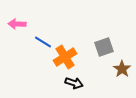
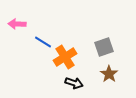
brown star: moved 13 px left, 5 px down
